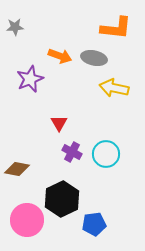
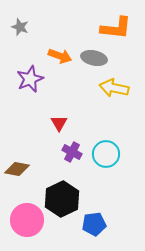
gray star: moved 5 px right; rotated 24 degrees clockwise
